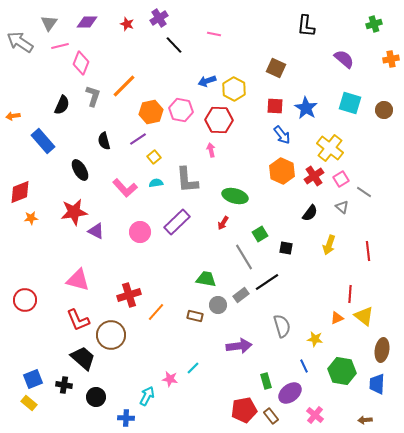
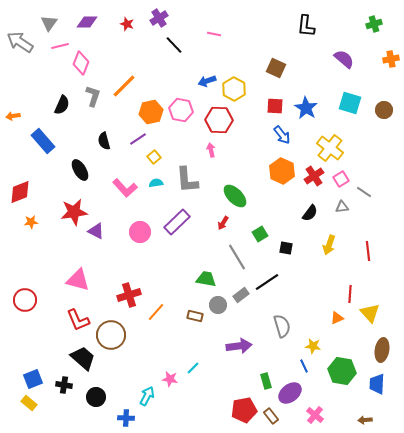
green ellipse at (235, 196): rotated 30 degrees clockwise
gray triangle at (342, 207): rotated 48 degrees counterclockwise
orange star at (31, 218): moved 4 px down
gray line at (244, 257): moved 7 px left
yellow triangle at (364, 316): moved 6 px right, 3 px up; rotated 10 degrees clockwise
yellow star at (315, 339): moved 2 px left, 7 px down
